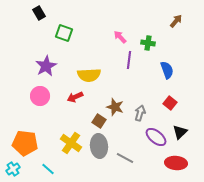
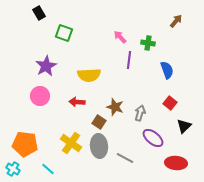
red arrow: moved 2 px right, 5 px down; rotated 28 degrees clockwise
brown square: moved 1 px down
black triangle: moved 4 px right, 6 px up
purple ellipse: moved 3 px left, 1 px down
orange pentagon: moved 1 px down
cyan cross: rotated 24 degrees counterclockwise
